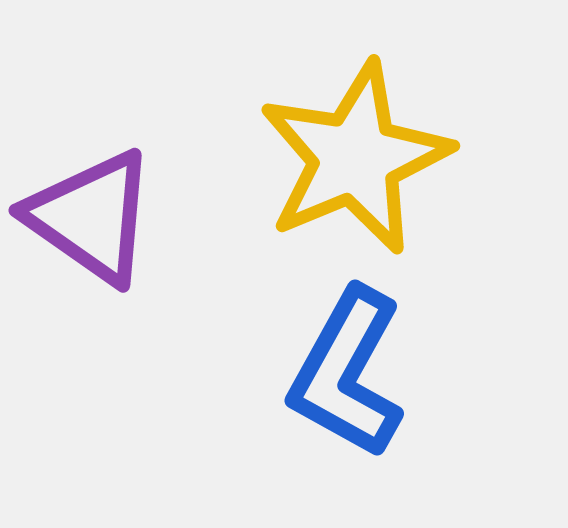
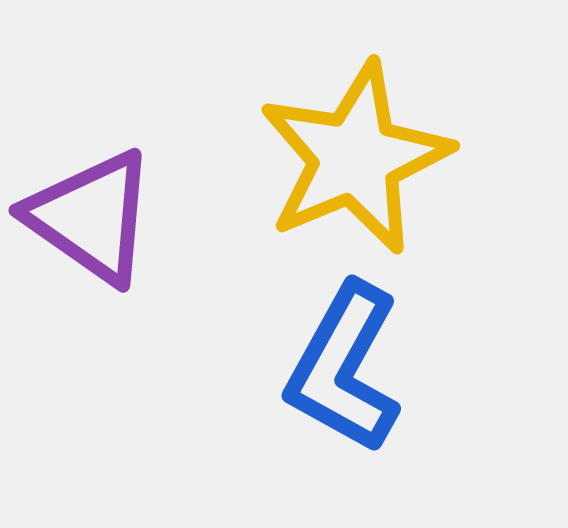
blue L-shape: moved 3 px left, 5 px up
